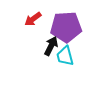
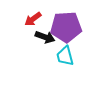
black arrow: moved 6 px left, 9 px up; rotated 84 degrees clockwise
